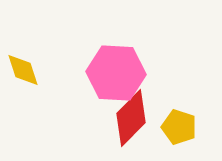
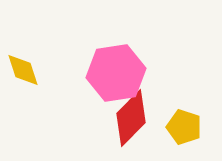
pink hexagon: rotated 12 degrees counterclockwise
yellow pentagon: moved 5 px right
